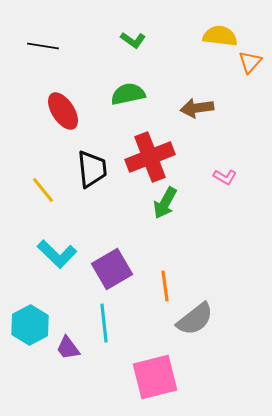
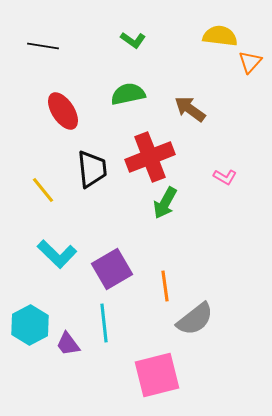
brown arrow: moved 7 px left, 1 px down; rotated 44 degrees clockwise
purple trapezoid: moved 4 px up
pink square: moved 2 px right, 2 px up
